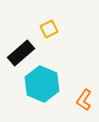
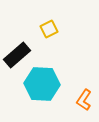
black rectangle: moved 4 px left, 2 px down
cyan hexagon: rotated 20 degrees counterclockwise
